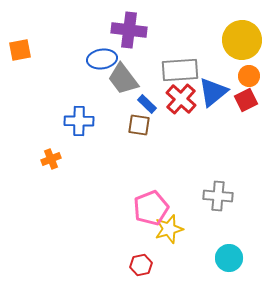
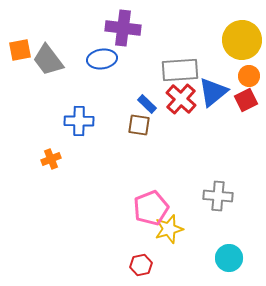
purple cross: moved 6 px left, 2 px up
gray trapezoid: moved 75 px left, 19 px up
